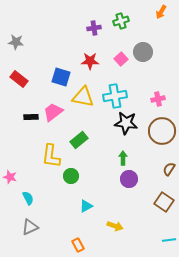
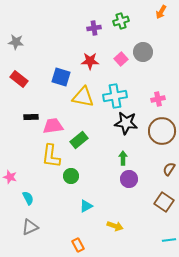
pink trapezoid: moved 14 px down; rotated 30 degrees clockwise
